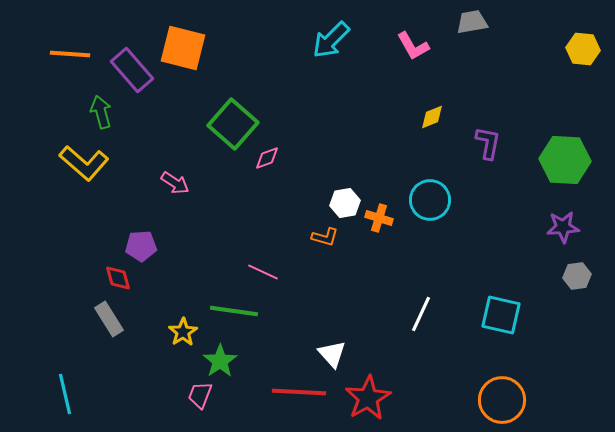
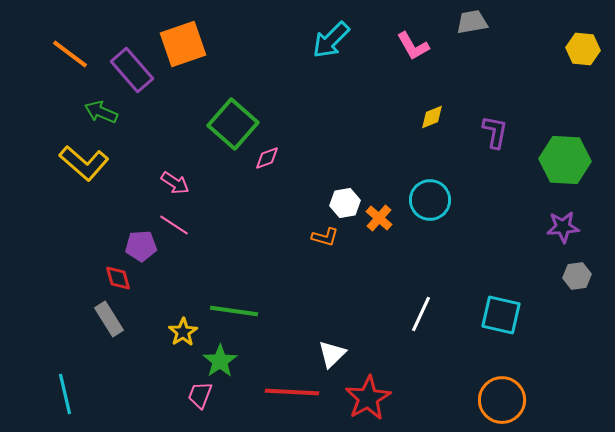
orange square: moved 4 px up; rotated 33 degrees counterclockwise
orange line: rotated 33 degrees clockwise
green arrow: rotated 52 degrees counterclockwise
purple L-shape: moved 7 px right, 11 px up
orange cross: rotated 24 degrees clockwise
pink line: moved 89 px left, 47 px up; rotated 8 degrees clockwise
white triangle: rotated 28 degrees clockwise
red line: moved 7 px left
